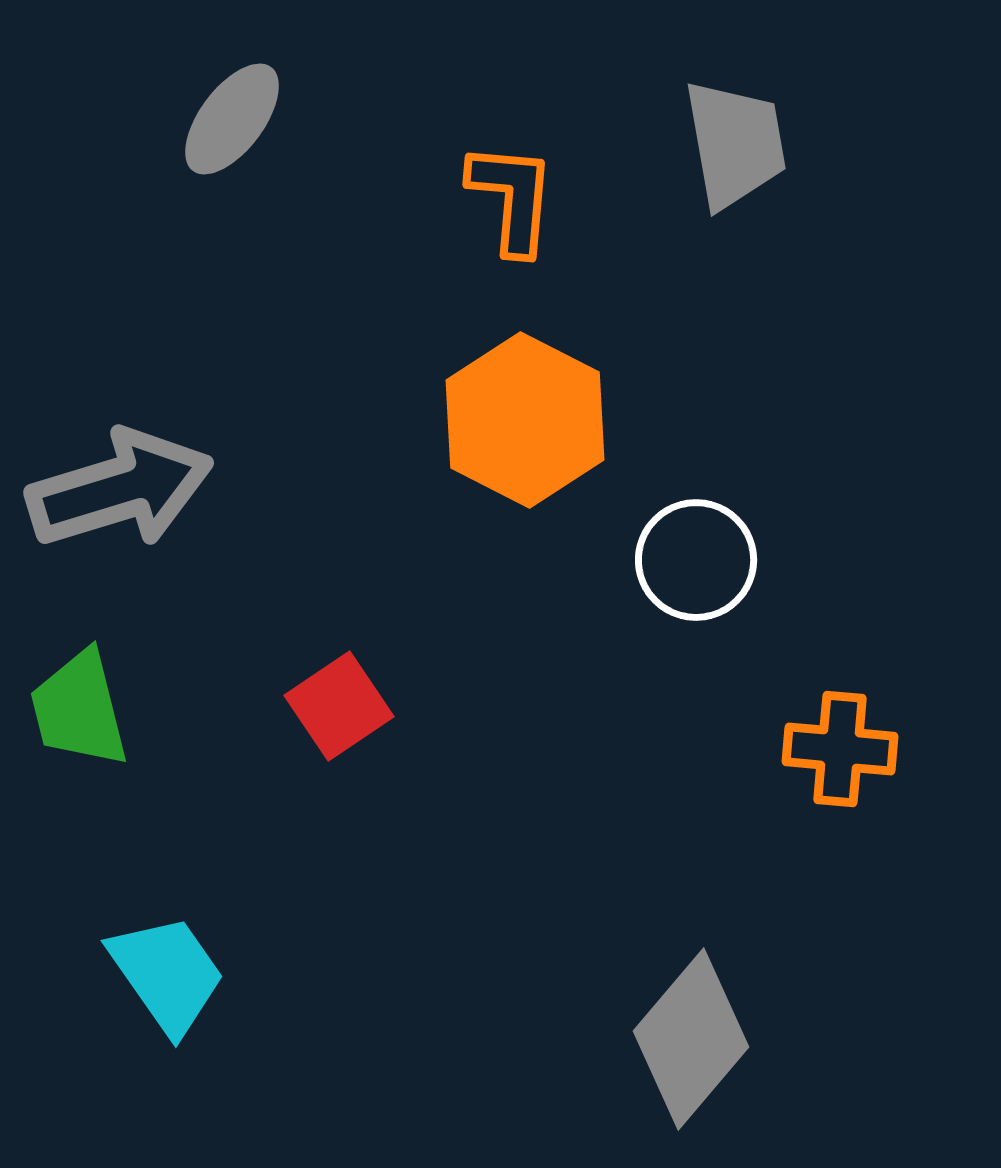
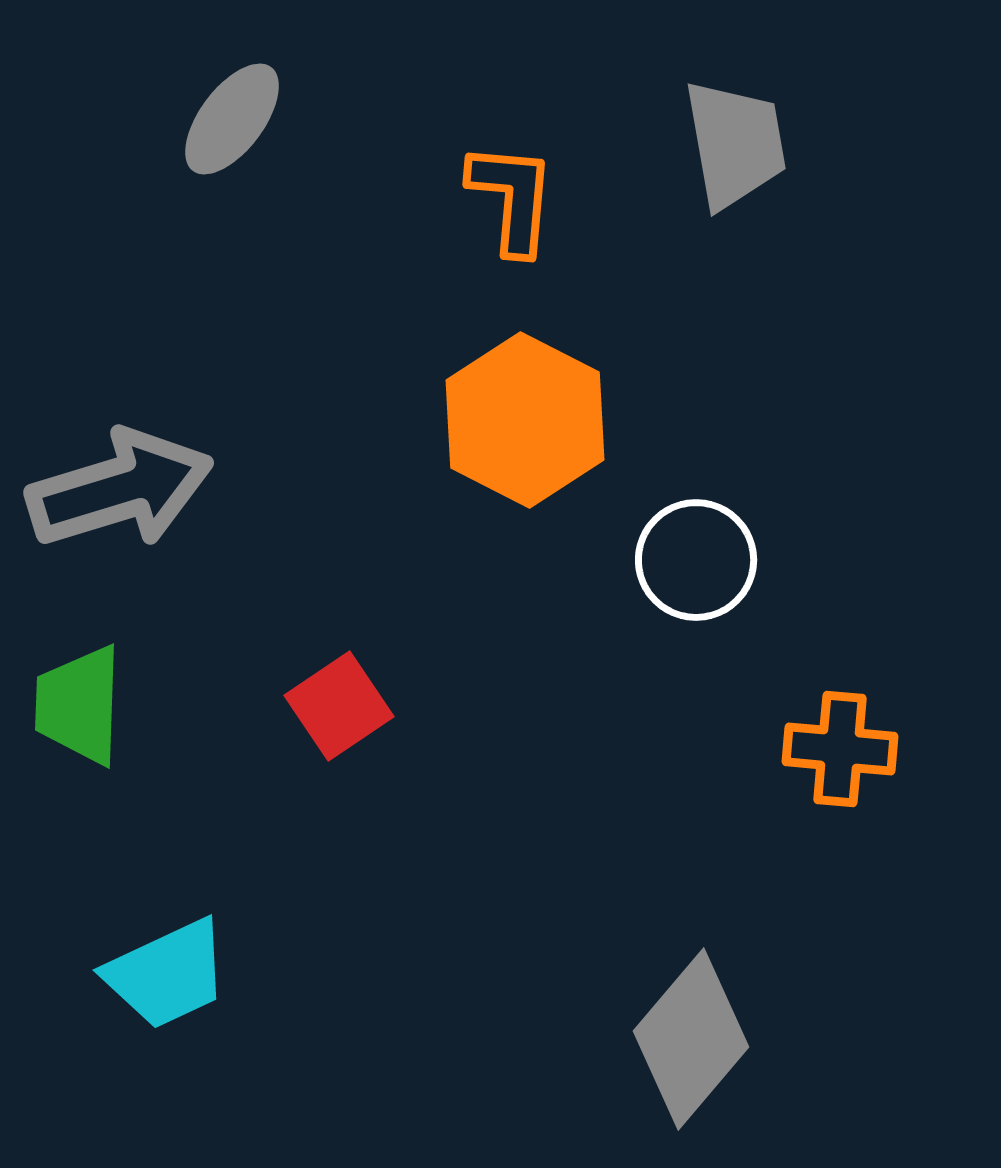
green trapezoid: moved 4 px up; rotated 16 degrees clockwise
cyan trapezoid: rotated 100 degrees clockwise
